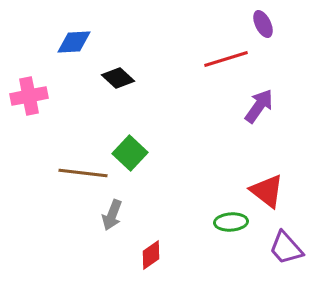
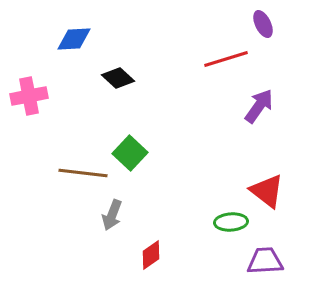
blue diamond: moved 3 px up
purple trapezoid: moved 21 px left, 13 px down; rotated 129 degrees clockwise
